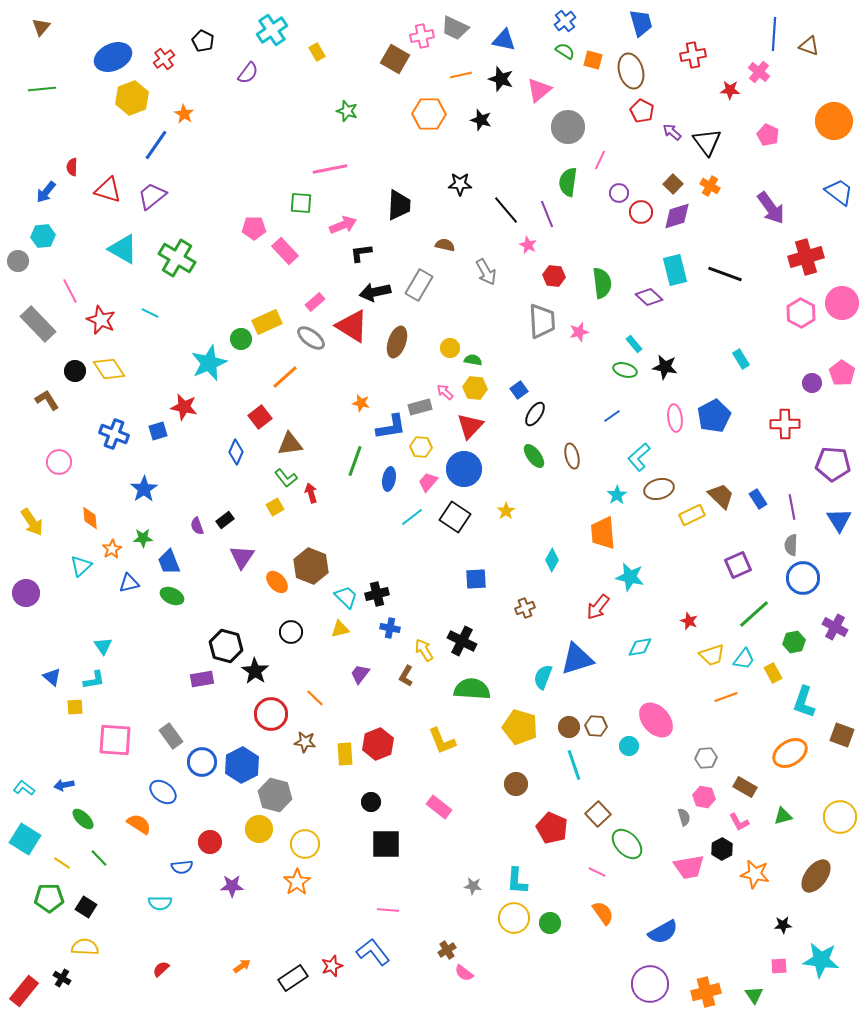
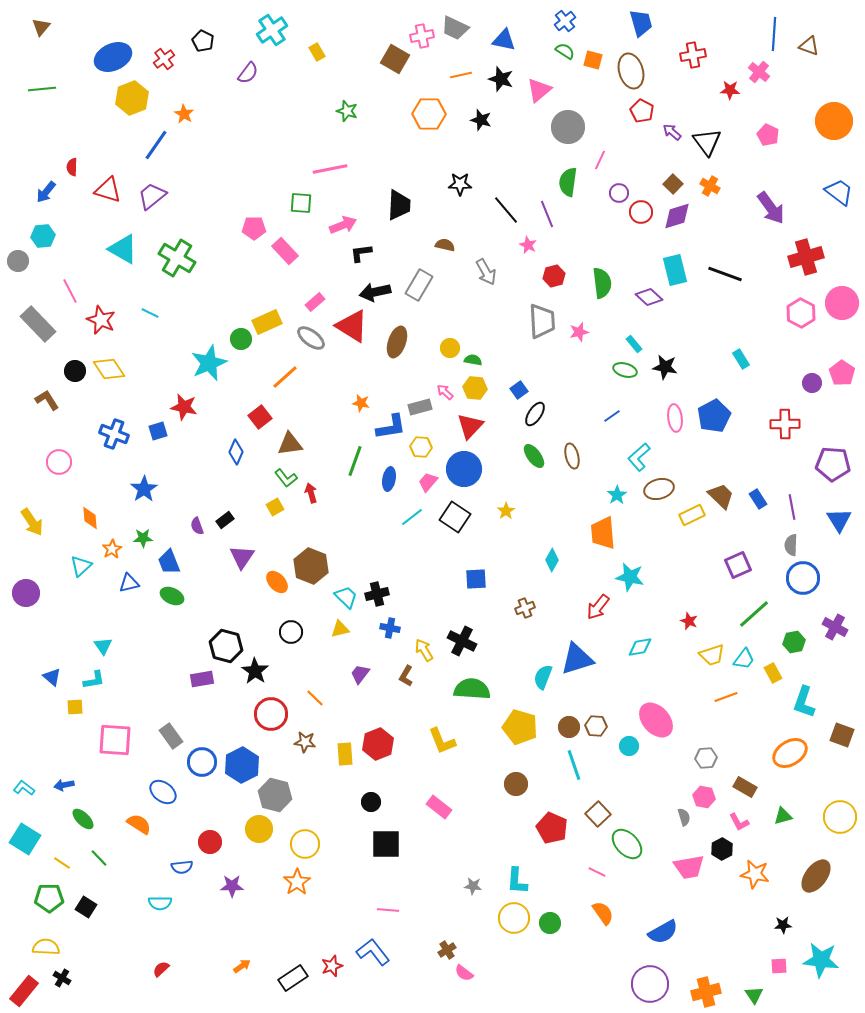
red hexagon at (554, 276): rotated 20 degrees counterclockwise
yellow semicircle at (85, 947): moved 39 px left
